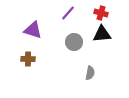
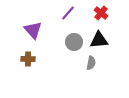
red cross: rotated 24 degrees clockwise
purple triangle: rotated 30 degrees clockwise
black triangle: moved 3 px left, 6 px down
gray semicircle: moved 1 px right, 10 px up
